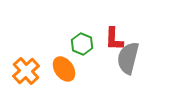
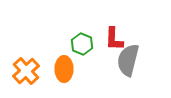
gray semicircle: moved 2 px down
orange ellipse: rotated 35 degrees clockwise
